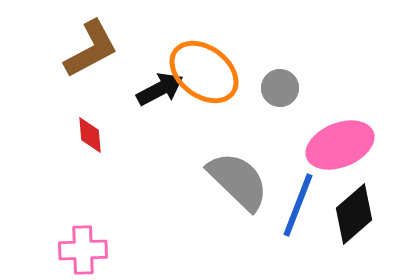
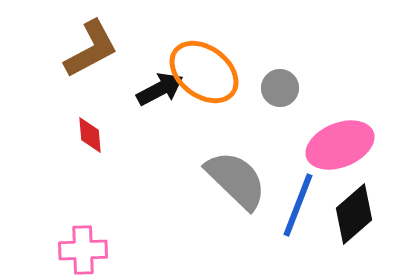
gray semicircle: moved 2 px left, 1 px up
